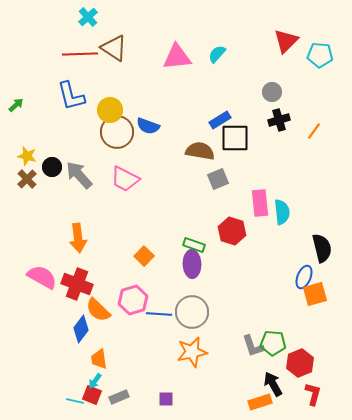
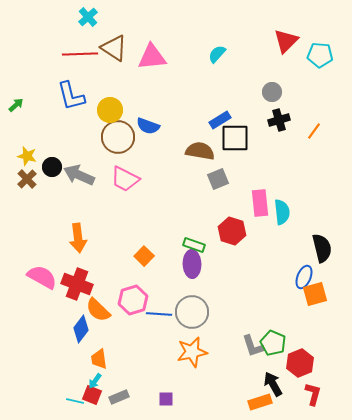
pink triangle at (177, 57): moved 25 px left
brown circle at (117, 132): moved 1 px right, 5 px down
gray arrow at (79, 175): rotated 24 degrees counterclockwise
green pentagon at (273, 343): rotated 20 degrees clockwise
